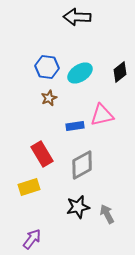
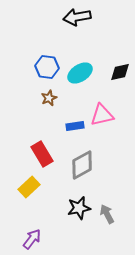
black arrow: rotated 12 degrees counterclockwise
black diamond: rotated 25 degrees clockwise
yellow rectangle: rotated 25 degrees counterclockwise
black star: moved 1 px right, 1 px down
